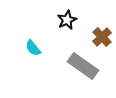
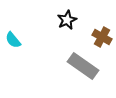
brown cross: rotated 18 degrees counterclockwise
cyan semicircle: moved 20 px left, 8 px up
